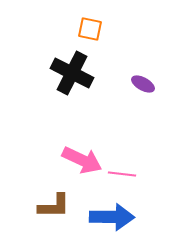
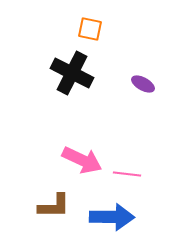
pink line: moved 5 px right
